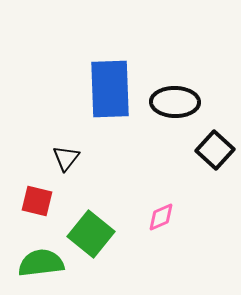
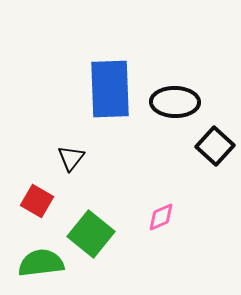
black square: moved 4 px up
black triangle: moved 5 px right
red square: rotated 16 degrees clockwise
